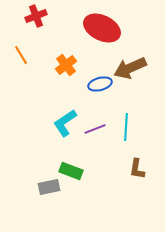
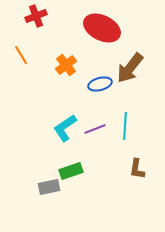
brown arrow: rotated 28 degrees counterclockwise
cyan L-shape: moved 5 px down
cyan line: moved 1 px left, 1 px up
green rectangle: rotated 40 degrees counterclockwise
